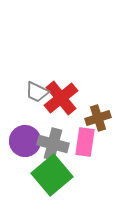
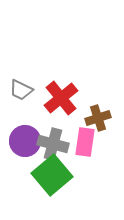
gray trapezoid: moved 16 px left, 2 px up
